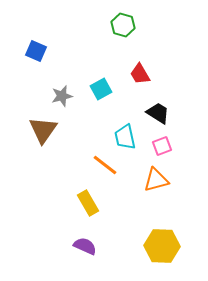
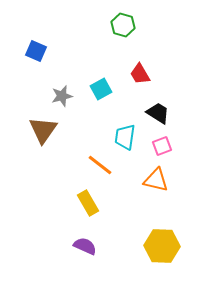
cyan trapezoid: rotated 20 degrees clockwise
orange line: moved 5 px left
orange triangle: rotated 28 degrees clockwise
